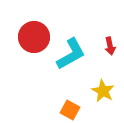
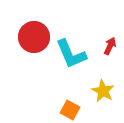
red arrow: rotated 144 degrees counterclockwise
cyan L-shape: rotated 96 degrees clockwise
